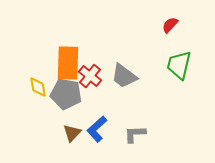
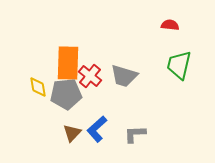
red semicircle: rotated 54 degrees clockwise
gray trapezoid: rotated 20 degrees counterclockwise
gray pentagon: rotated 16 degrees counterclockwise
